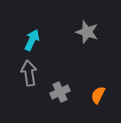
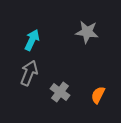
gray star: rotated 10 degrees counterclockwise
gray arrow: rotated 30 degrees clockwise
gray cross: rotated 30 degrees counterclockwise
